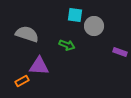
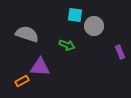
purple rectangle: rotated 48 degrees clockwise
purple triangle: moved 1 px right, 1 px down
